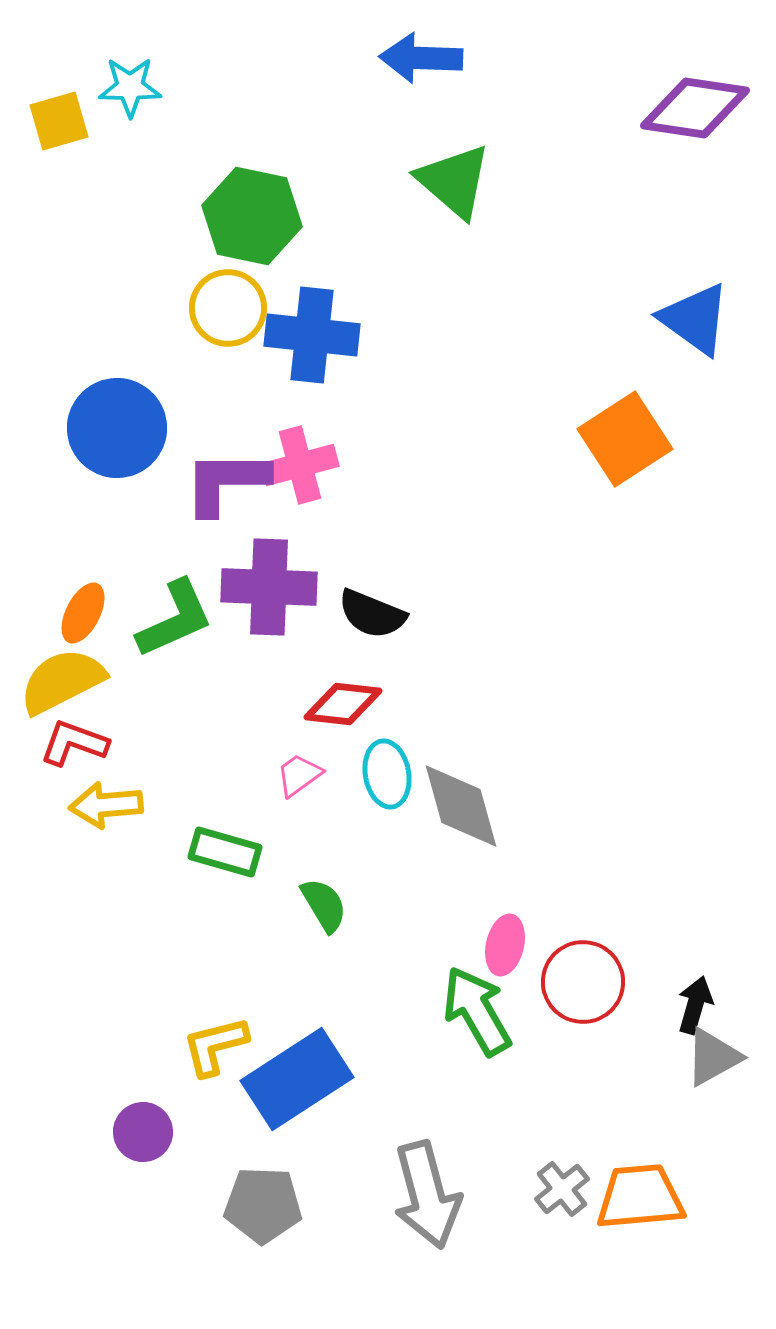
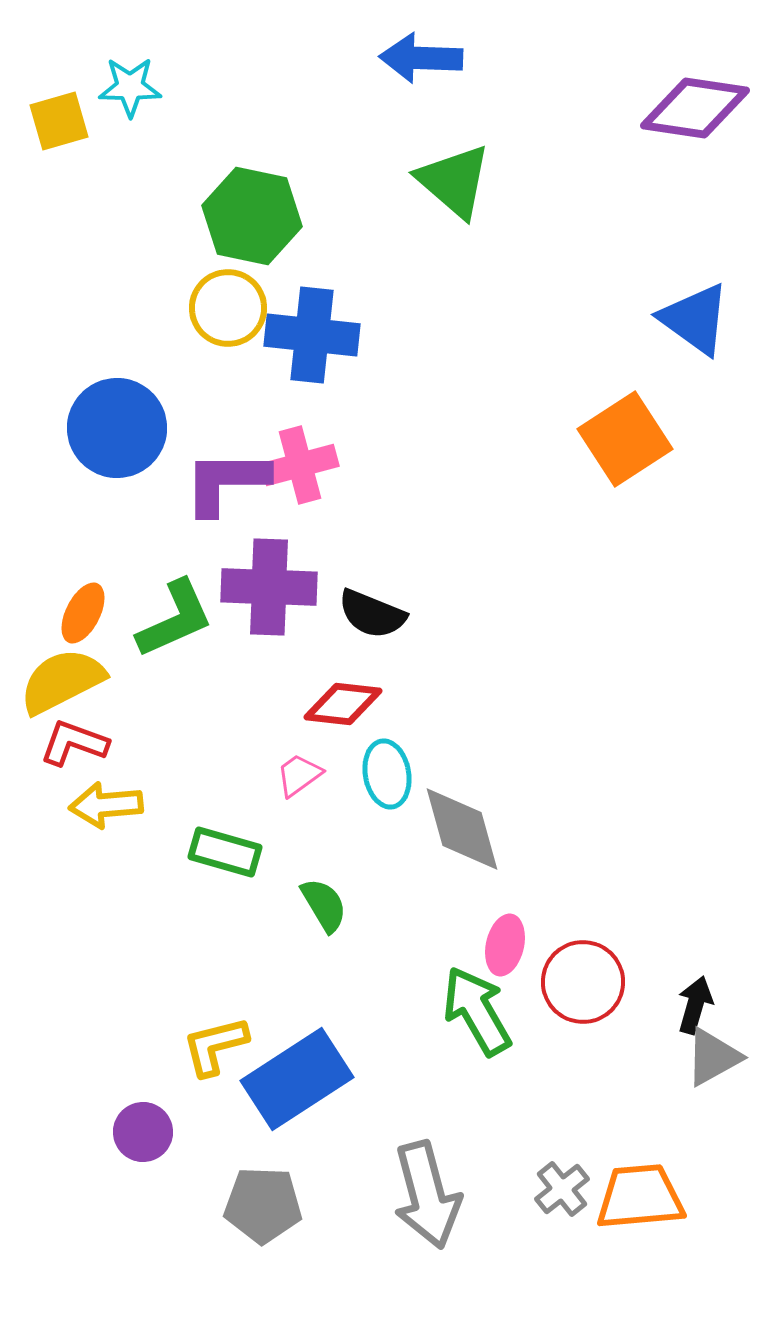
gray diamond: moved 1 px right, 23 px down
